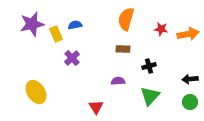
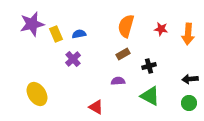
orange semicircle: moved 7 px down
blue semicircle: moved 4 px right, 9 px down
orange arrow: rotated 105 degrees clockwise
brown rectangle: moved 5 px down; rotated 32 degrees counterclockwise
purple cross: moved 1 px right, 1 px down
yellow ellipse: moved 1 px right, 2 px down
green triangle: rotated 45 degrees counterclockwise
green circle: moved 1 px left, 1 px down
red triangle: rotated 28 degrees counterclockwise
